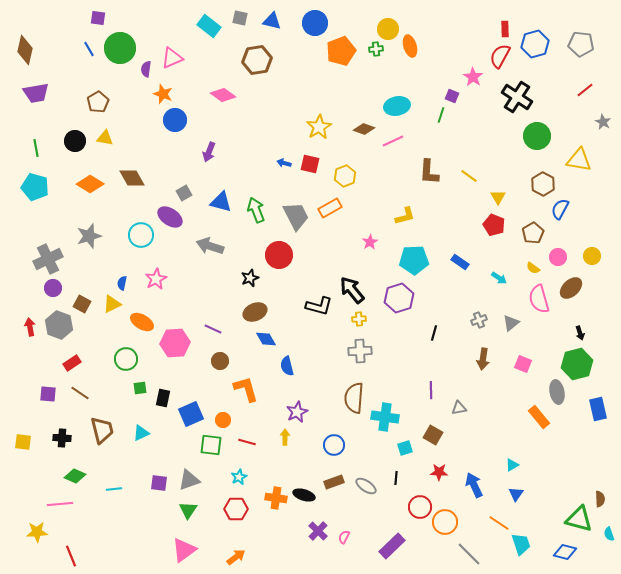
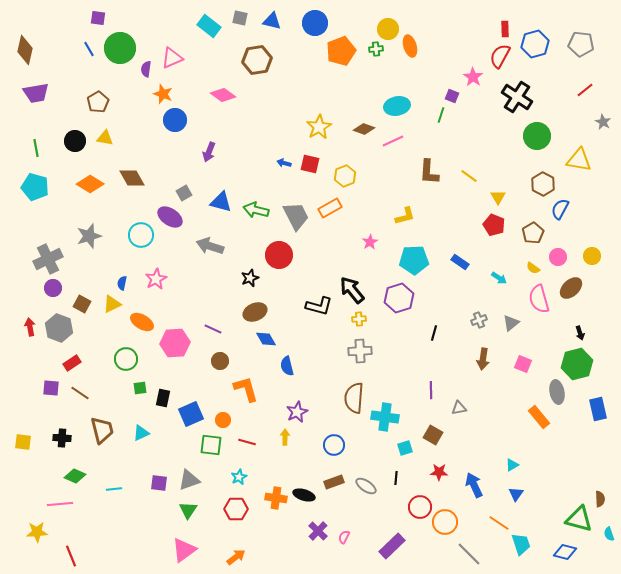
green arrow at (256, 210): rotated 55 degrees counterclockwise
gray hexagon at (59, 325): moved 3 px down
purple square at (48, 394): moved 3 px right, 6 px up
